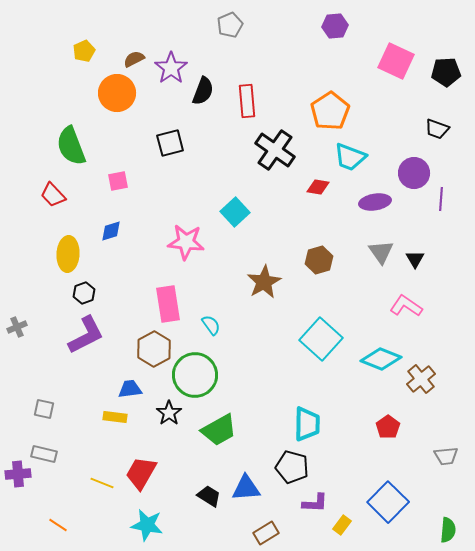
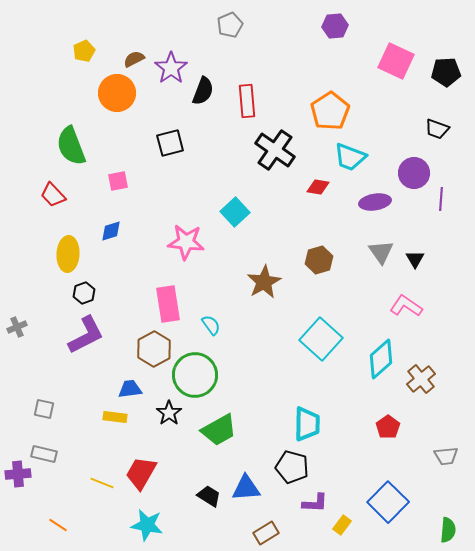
cyan diamond at (381, 359): rotated 63 degrees counterclockwise
